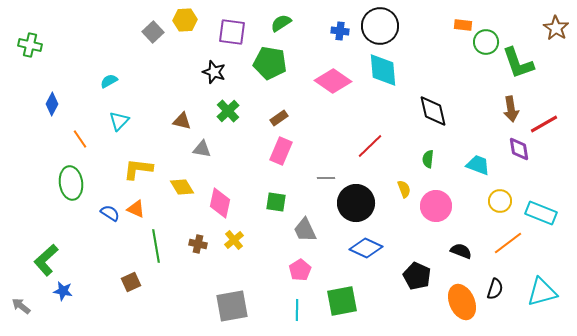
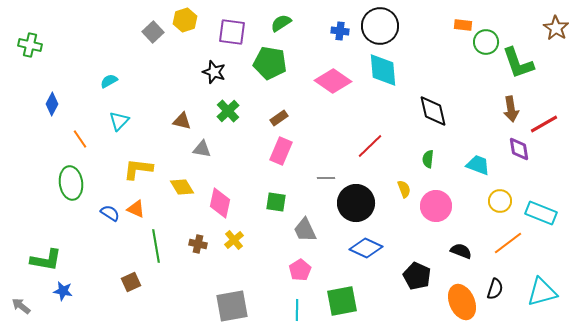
yellow hexagon at (185, 20): rotated 15 degrees counterclockwise
green L-shape at (46, 260): rotated 128 degrees counterclockwise
